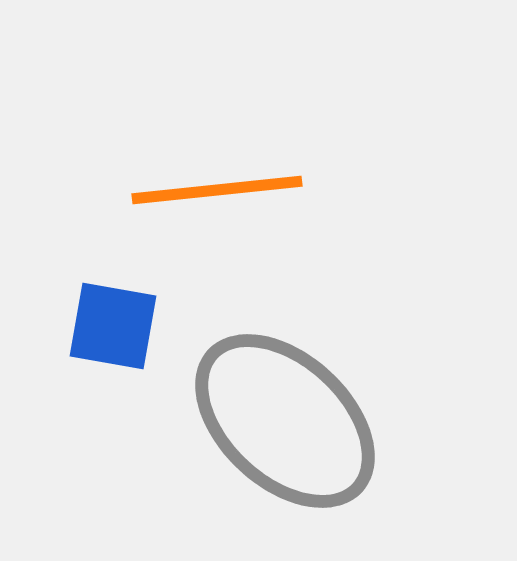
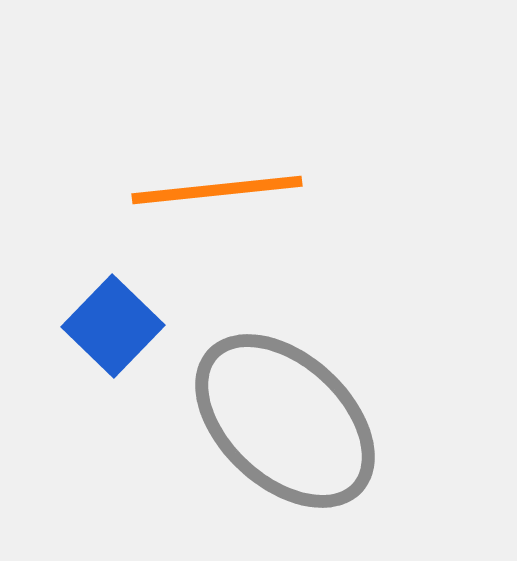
blue square: rotated 34 degrees clockwise
